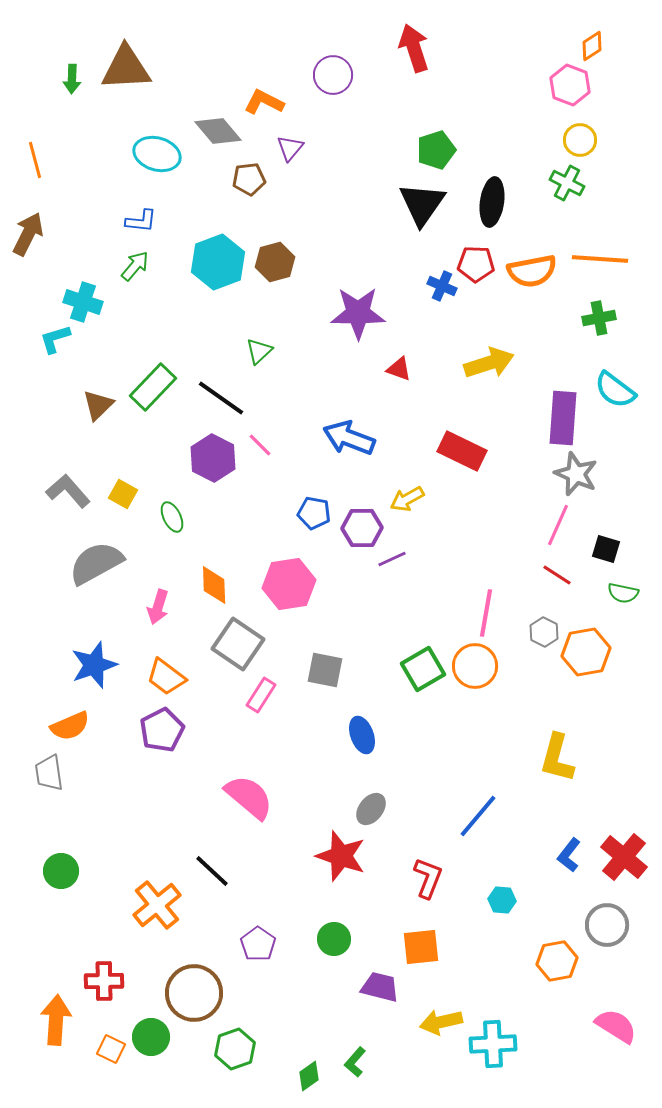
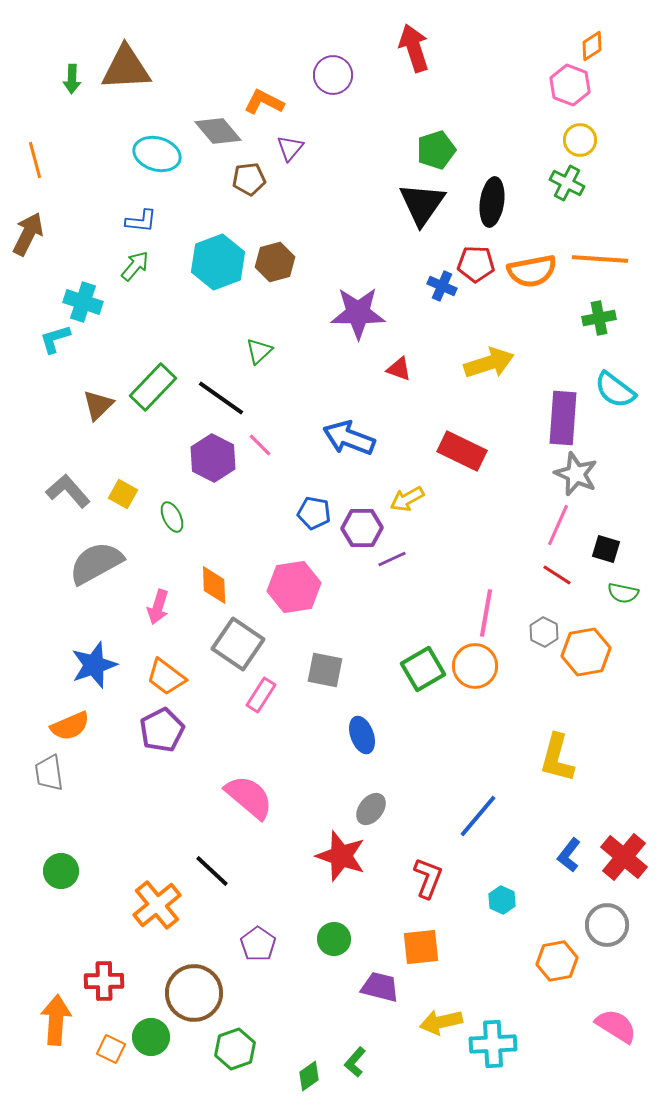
pink hexagon at (289, 584): moved 5 px right, 3 px down
cyan hexagon at (502, 900): rotated 20 degrees clockwise
